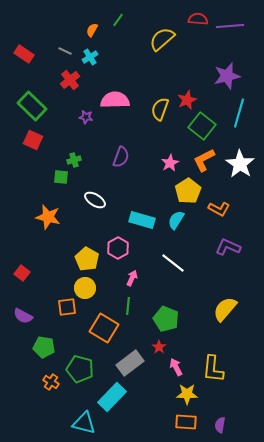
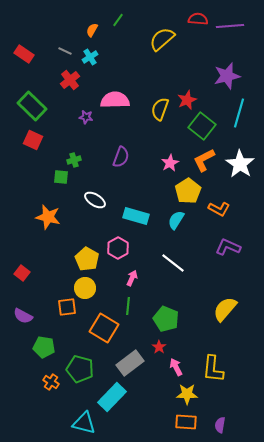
cyan rectangle at (142, 220): moved 6 px left, 4 px up
